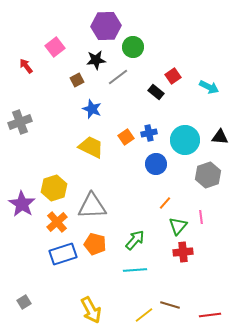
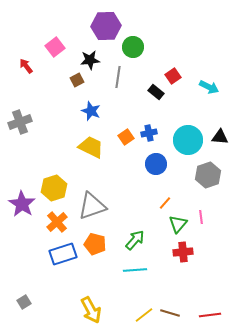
black star: moved 6 px left
gray line: rotated 45 degrees counterclockwise
blue star: moved 1 px left, 2 px down
cyan circle: moved 3 px right
gray triangle: rotated 16 degrees counterclockwise
green triangle: moved 2 px up
brown line: moved 8 px down
